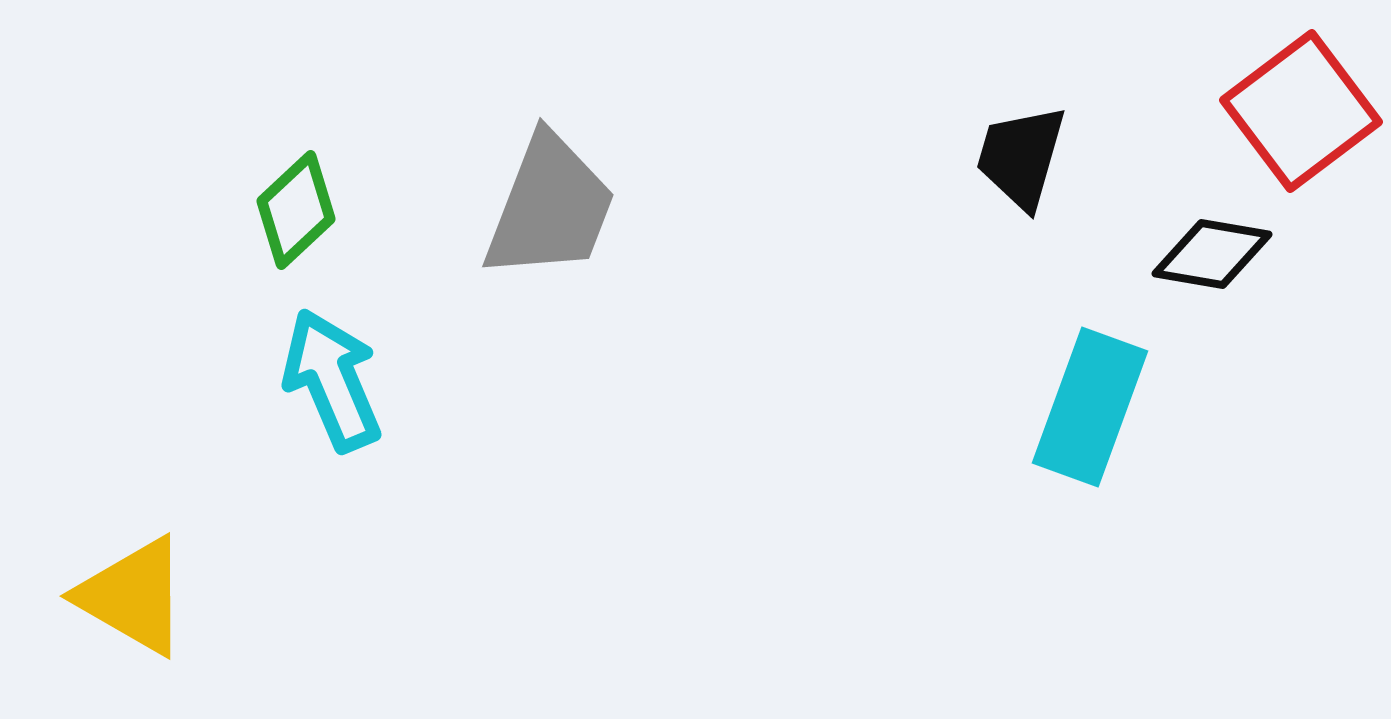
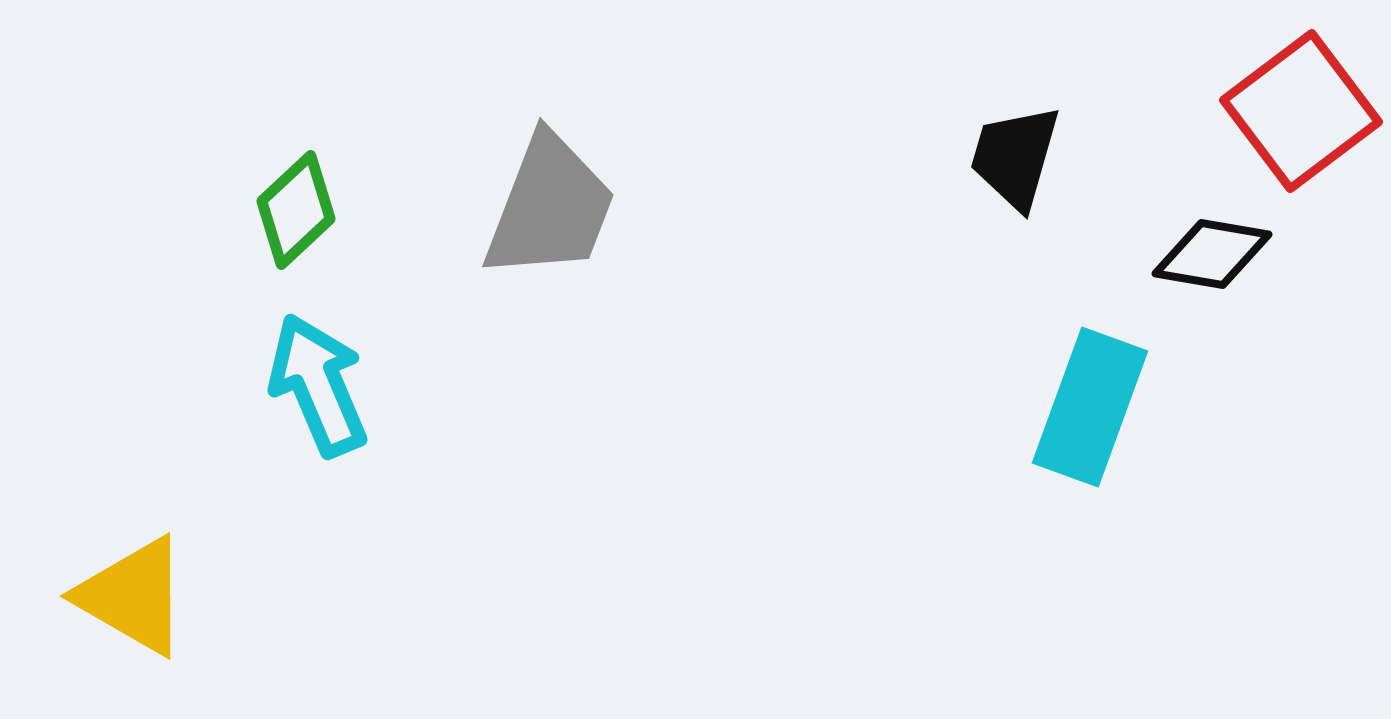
black trapezoid: moved 6 px left
cyan arrow: moved 14 px left, 5 px down
